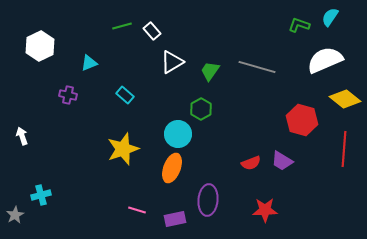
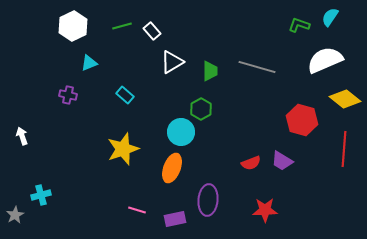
white hexagon: moved 33 px right, 20 px up
green trapezoid: rotated 145 degrees clockwise
cyan circle: moved 3 px right, 2 px up
